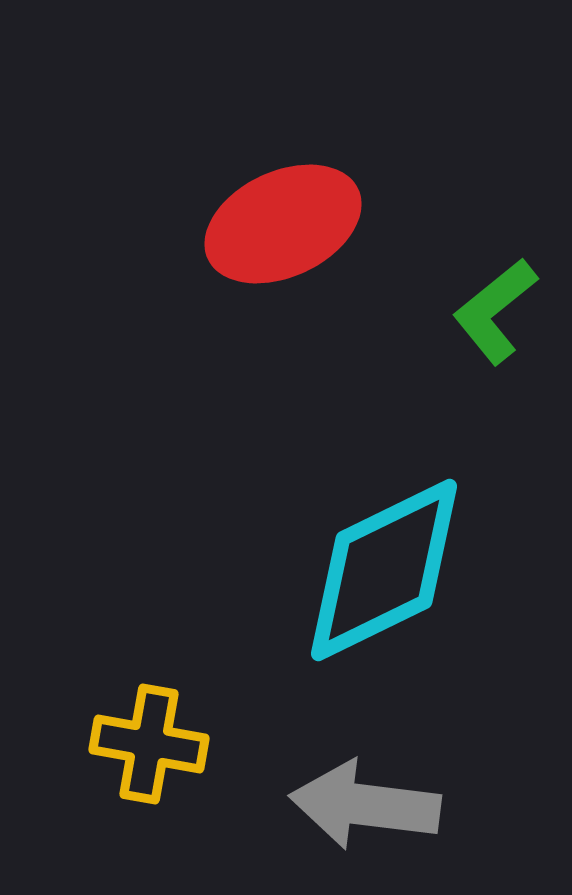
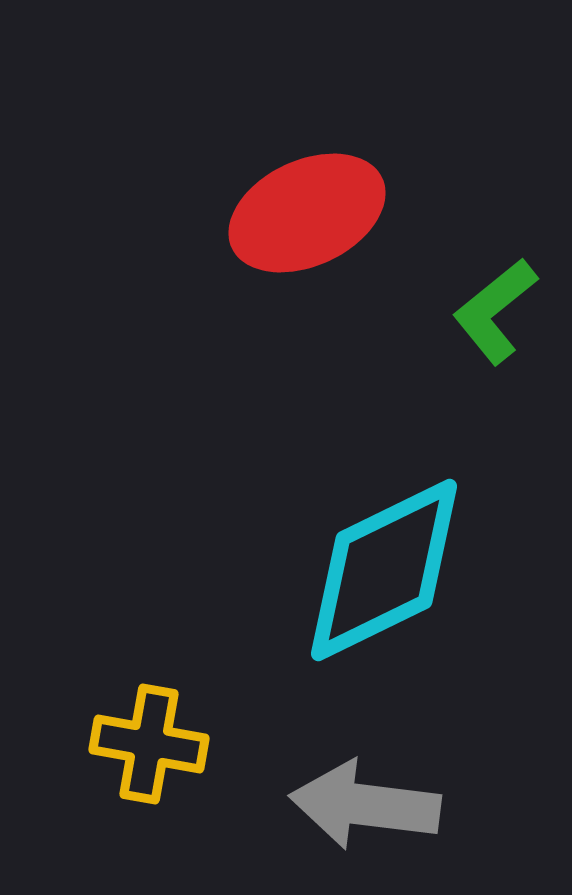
red ellipse: moved 24 px right, 11 px up
